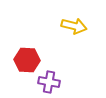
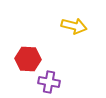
red hexagon: moved 1 px right, 1 px up
